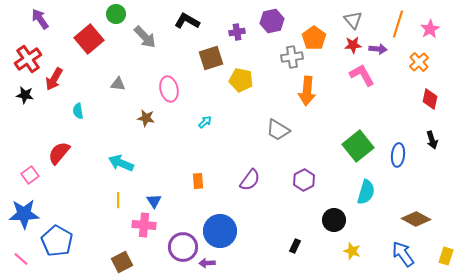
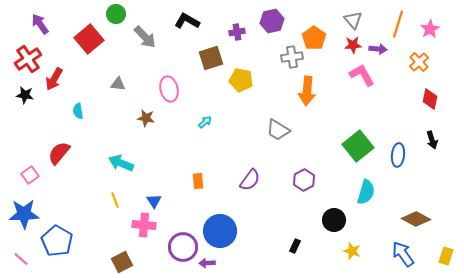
purple arrow at (40, 19): moved 5 px down
yellow line at (118, 200): moved 3 px left; rotated 21 degrees counterclockwise
